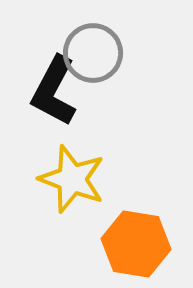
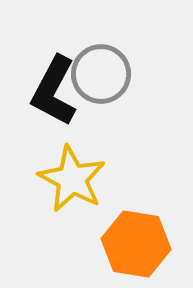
gray circle: moved 8 px right, 21 px down
yellow star: rotated 8 degrees clockwise
